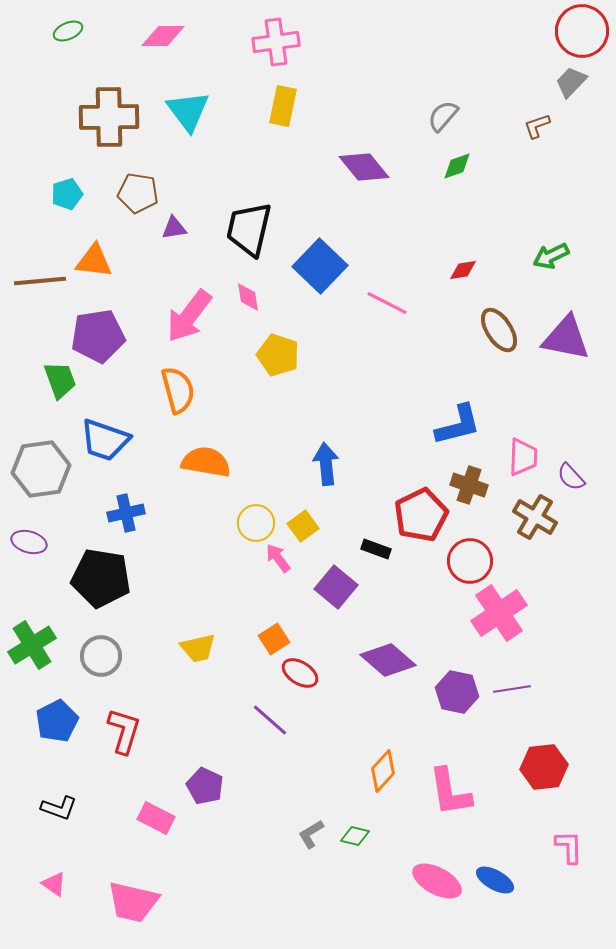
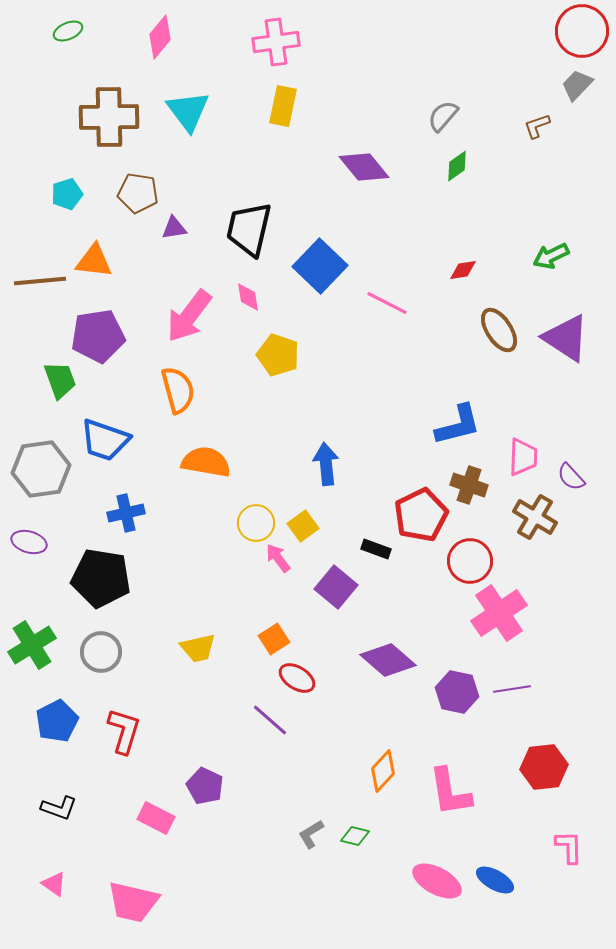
pink diamond at (163, 36): moved 3 px left, 1 px down; rotated 51 degrees counterclockwise
gray trapezoid at (571, 82): moved 6 px right, 3 px down
green diamond at (457, 166): rotated 16 degrees counterclockwise
purple triangle at (566, 338): rotated 22 degrees clockwise
gray circle at (101, 656): moved 4 px up
red ellipse at (300, 673): moved 3 px left, 5 px down
